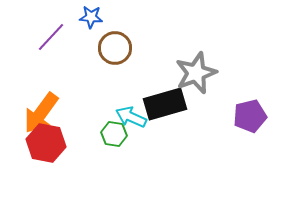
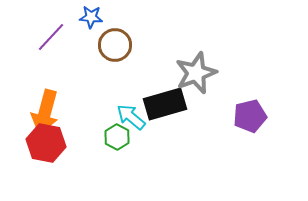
brown circle: moved 3 px up
orange arrow: moved 4 px right, 1 px up; rotated 21 degrees counterclockwise
cyan arrow: rotated 16 degrees clockwise
green hexagon: moved 3 px right, 3 px down; rotated 20 degrees clockwise
